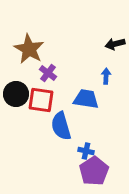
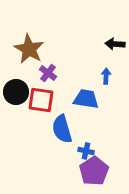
black arrow: rotated 18 degrees clockwise
black circle: moved 2 px up
blue semicircle: moved 1 px right, 3 px down
